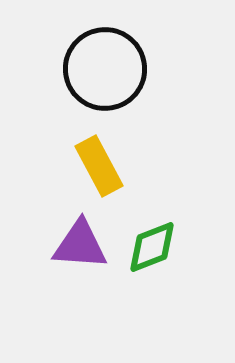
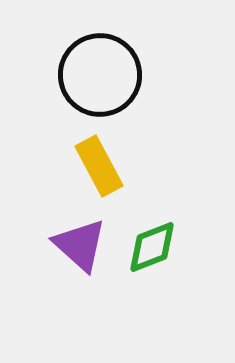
black circle: moved 5 px left, 6 px down
purple triangle: rotated 38 degrees clockwise
